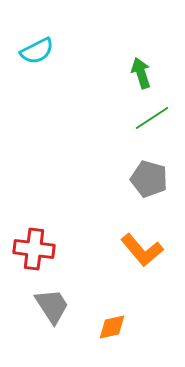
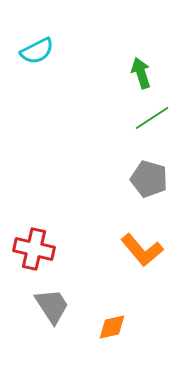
red cross: rotated 6 degrees clockwise
